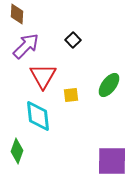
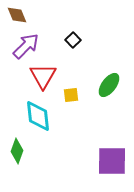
brown diamond: moved 1 px down; rotated 25 degrees counterclockwise
